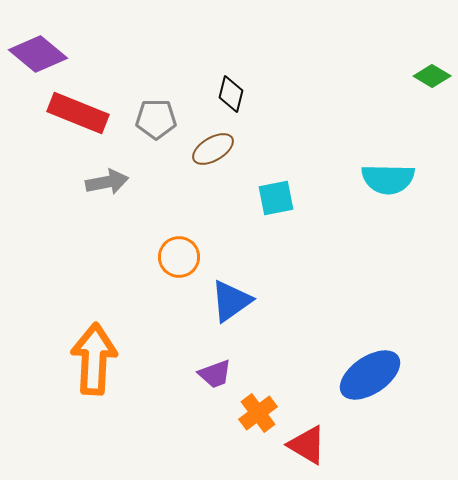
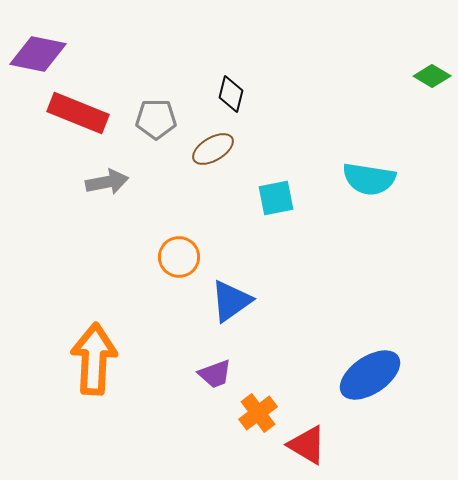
purple diamond: rotated 28 degrees counterclockwise
cyan semicircle: moved 19 px left; rotated 8 degrees clockwise
